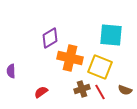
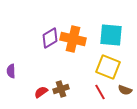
orange cross: moved 3 px right, 19 px up
yellow square: moved 8 px right
brown cross: moved 21 px left
